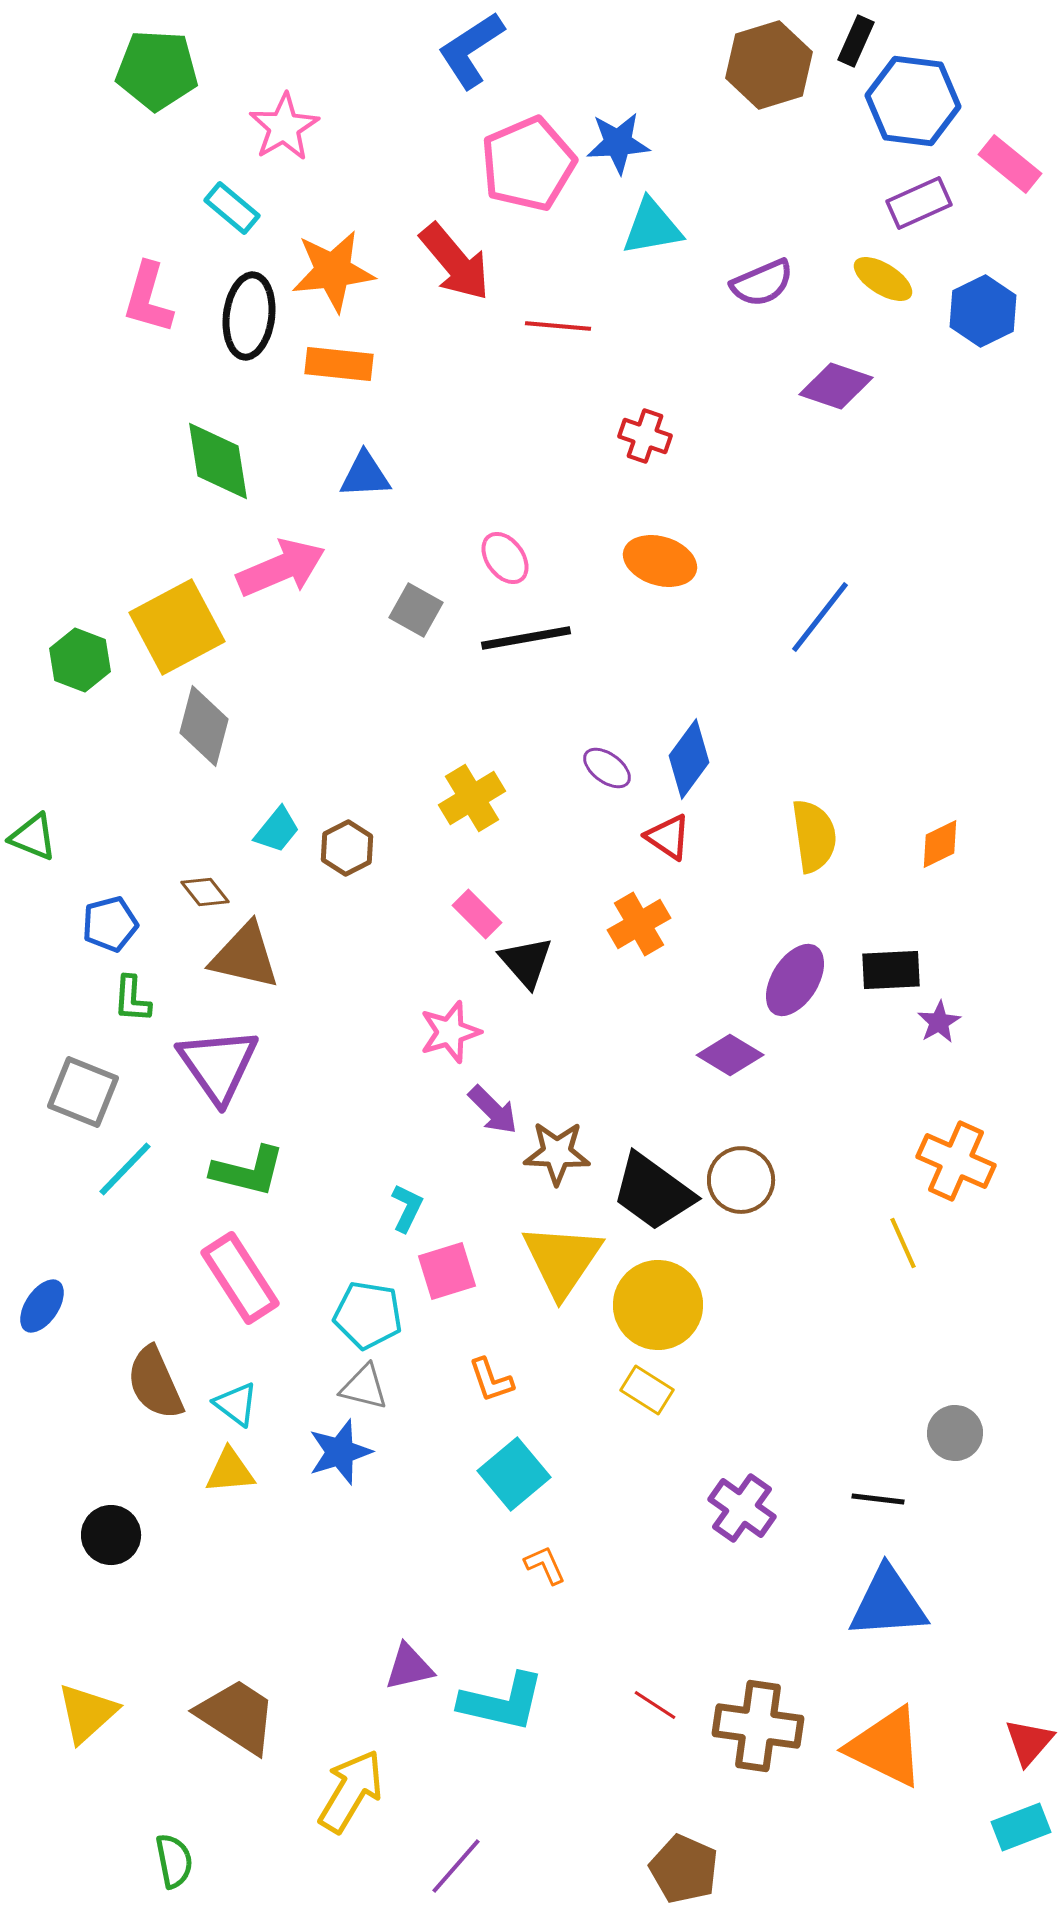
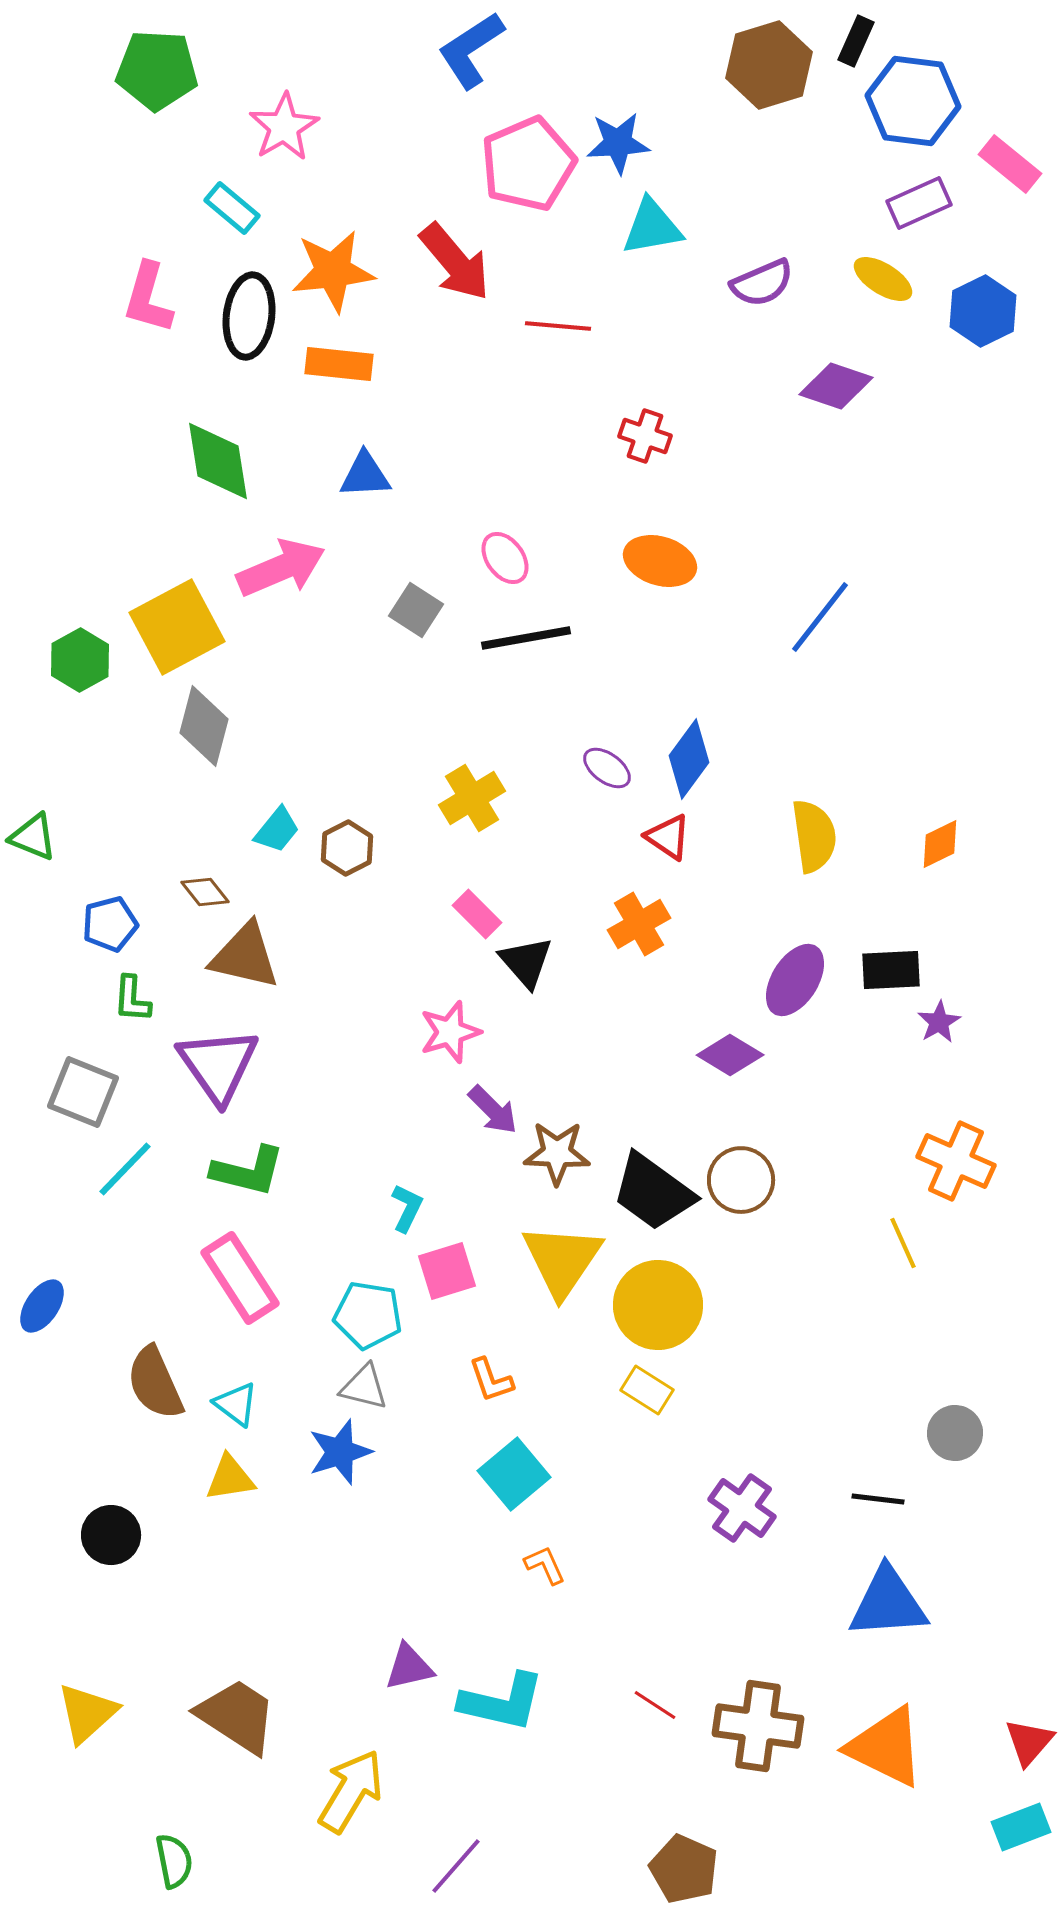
gray square at (416, 610): rotated 4 degrees clockwise
green hexagon at (80, 660): rotated 10 degrees clockwise
yellow triangle at (230, 1471): moved 7 px down; rotated 4 degrees counterclockwise
